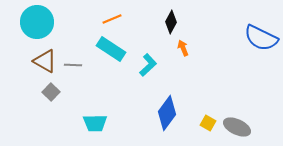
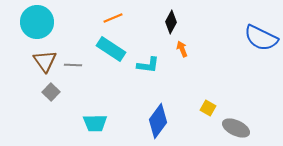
orange line: moved 1 px right, 1 px up
orange arrow: moved 1 px left, 1 px down
brown triangle: rotated 25 degrees clockwise
cyan L-shape: rotated 50 degrees clockwise
blue diamond: moved 9 px left, 8 px down
yellow square: moved 15 px up
gray ellipse: moved 1 px left, 1 px down
